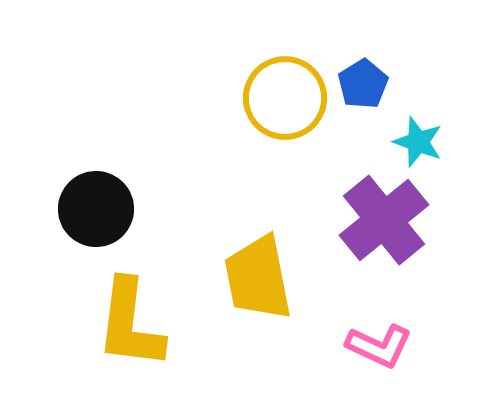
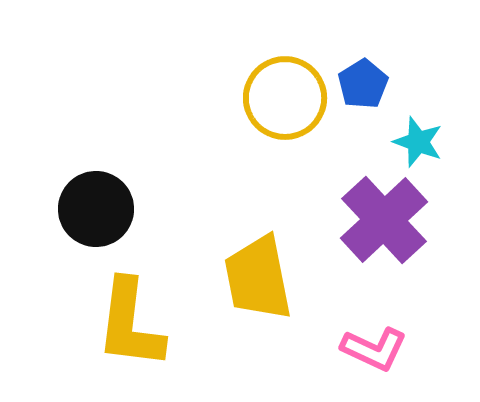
purple cross: rotated 4 degrees counterclockwise
pink L-shape: moved 5 px left, 3 px down
